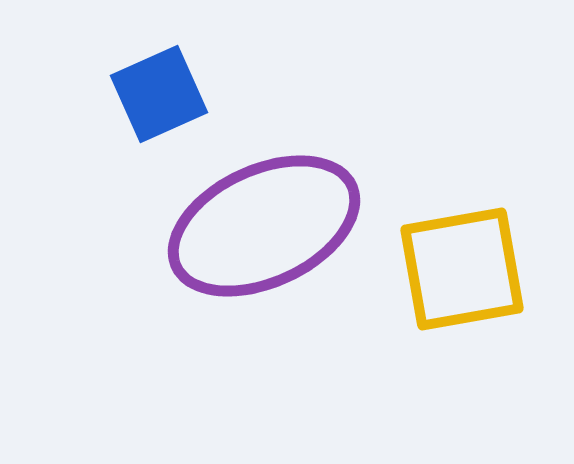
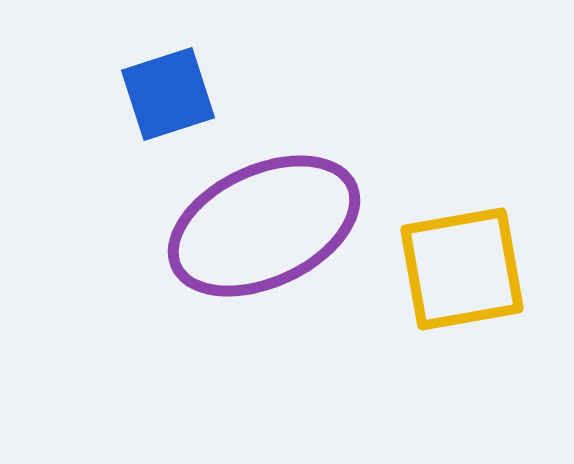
blue square: moved 9 px right; rotated 6 degrees clockwise
